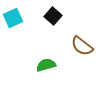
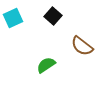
green semicircle: rotated 18 degrees counterclockwise
